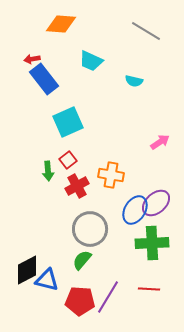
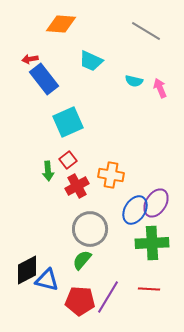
red arrow: moved 2 px left
pink arrow: moved 54 px up; rotated 78 degrees counterclockwise
purple ellipse: rotated 16 degrees counterclockwise
